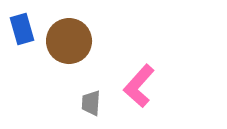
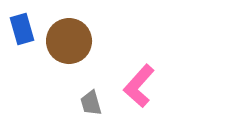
gray trapezoid: rotated 20 degrees counterclockwise
